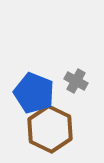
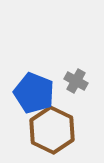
brown hexagon: moved 2 px right, 1 px down
